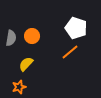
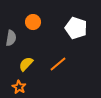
orange circle: moved 1 px right, 14 px up
orange line: moved 12 px left, 12 px down
orange star: rotated 24 degrees counterclockwise
